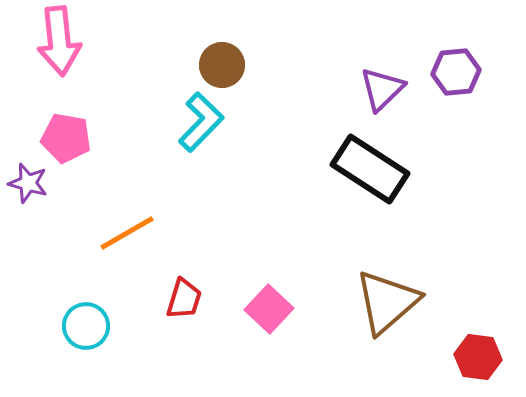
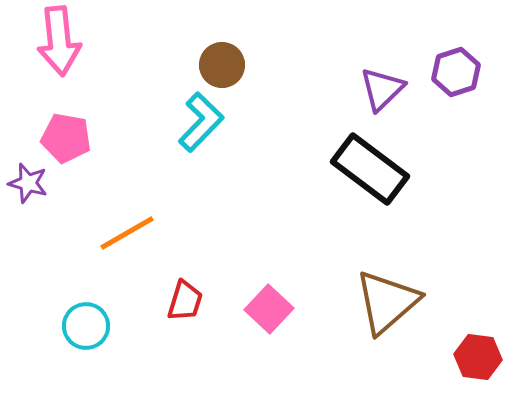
purple hexagon: rotated 12 degrees counterclockwise
black rectangle: rotated 4 degrees clockwise
red trapezoid: moved 1 px right, 2 px down
